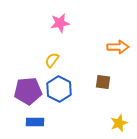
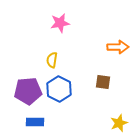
yellow semicircle: rotated 28 degrees counterclockwise
